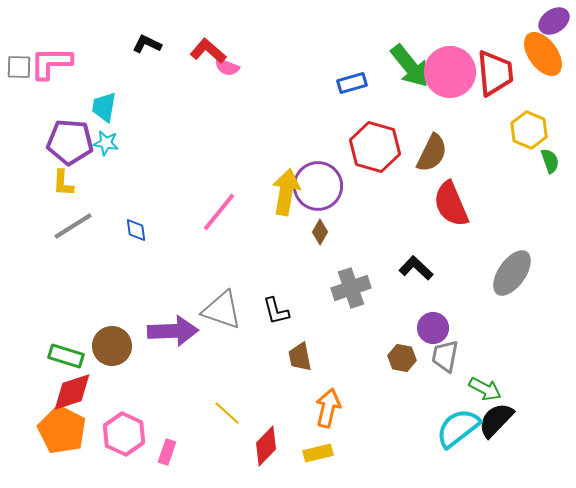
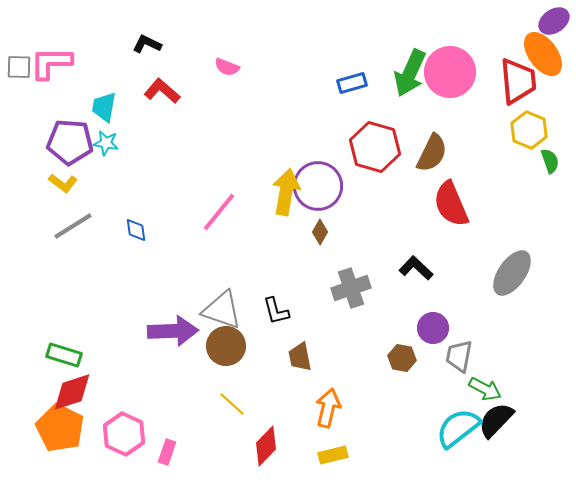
red L-shape at (208, 51): moved 46 px left, 40 px down
green arrow at (410, 66): moved 7 px down; rotated 63 degrees clockwise
red trapezoid at (495, 73): moved 23 px right, 8 px down
yellow L-shape at (63, 183): rotated 56 degrees counterclockwise
brown circle at (112, 346): moved 114 px right
green rectangle at (66, 356): moved 2 px left, 1 px up
gray trapezoid at (445, 356): moved 14 px right
yellow line at (227, 413): moved 5 px right, 9 px up
orange pentagon at (62, 430): moved 2 px left, 2 px up
yellow rectangle at (318, 453): moved 15 px right, 2 px down
